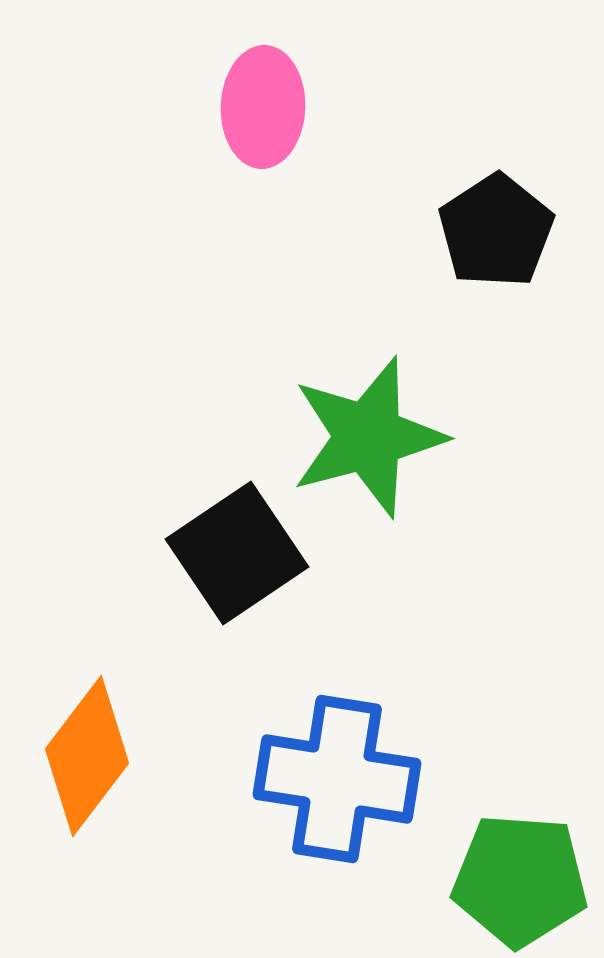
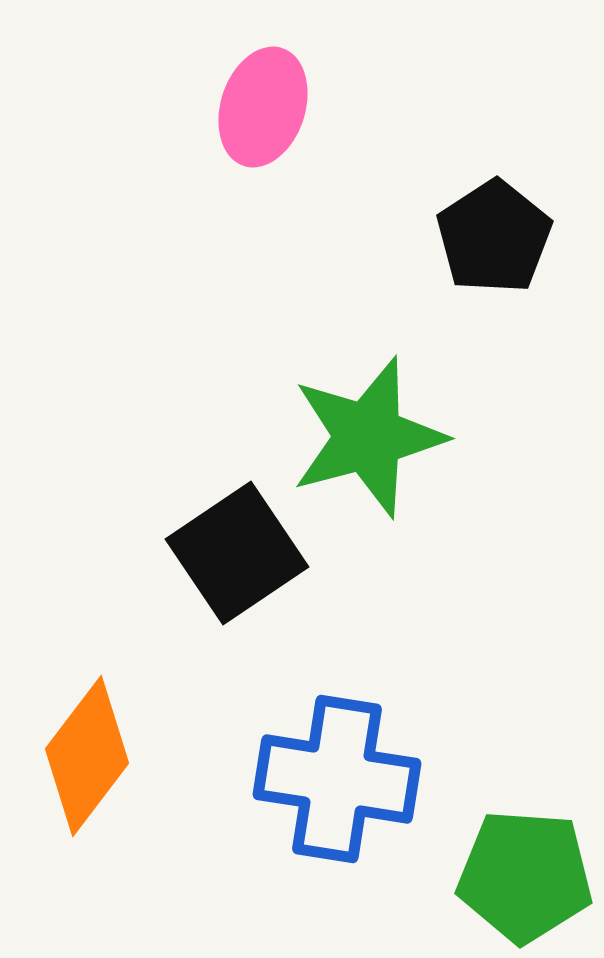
pink ellipse: rotated 16 degrees clockwise
black pentagon: moved 2 px left, 6 px down
green pentagon: moved 5 px right, 4 px up
